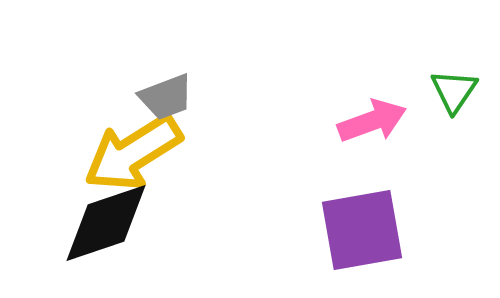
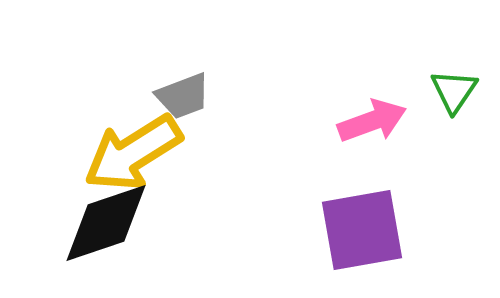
gray trapezoid: moved 17 px right, 1 px up
